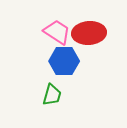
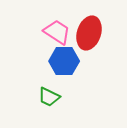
red ellipse: rotated 68 degrees counterclockwise
green trapezoid: moved 3 px left, 2 px down; rotated 100 degrees clockwise
